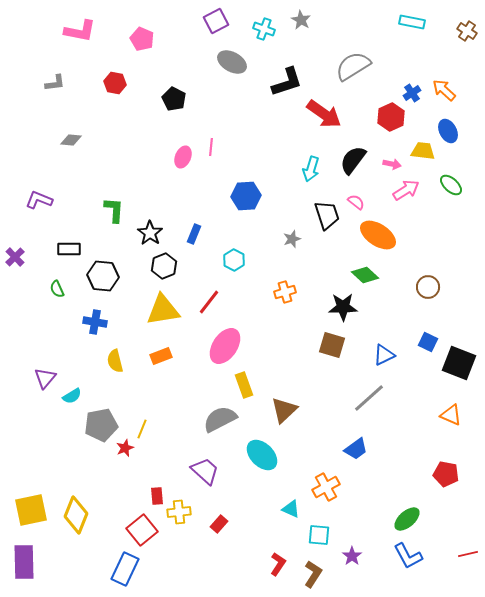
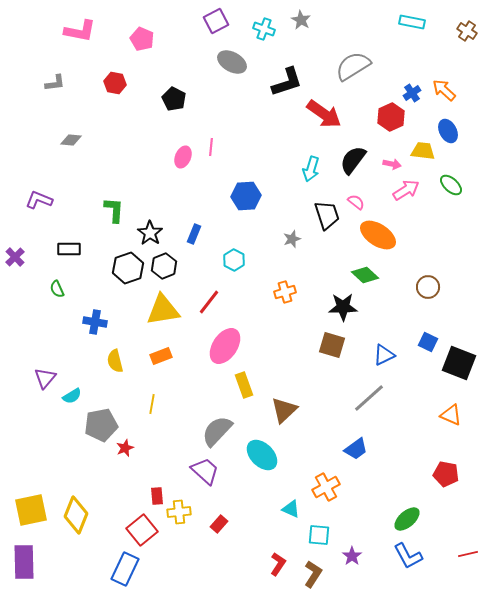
black hexagon at (103, 276): moved 25 px right, 8 px up; rotated 24 degrees counterclockwise
gray semicircle at (220, 419): moved 3 px left, 12 px down; rotated 20 degrees counterclockwise
yellow line at (142, 429): moved 10 px right, 25 px up; rotated 12 degrees counterclockwise
